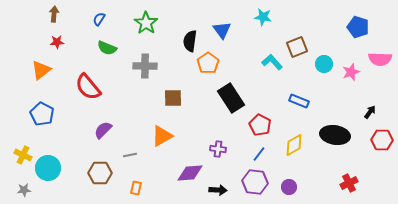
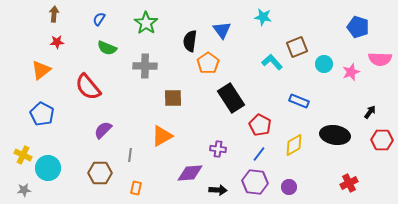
gray line at (130, 155): rotated 72 degrees counterclockwise
